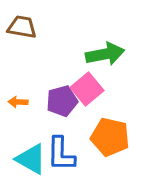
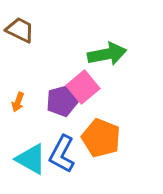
brown trapezoid: moved 2 px left, 3 px down; rotated 16 degrees clockwise
green arrow: moved 2 px right
pink square: moved 4 px left, 2 px up
orange arrow: rotated 72 degrees counterclockwise
orange pentagon: moved 9 px left, 1 px down; rotated 9 degrees clockwise
blue L-shape: moved 1 px right; rotated 27 degrees clockwise
